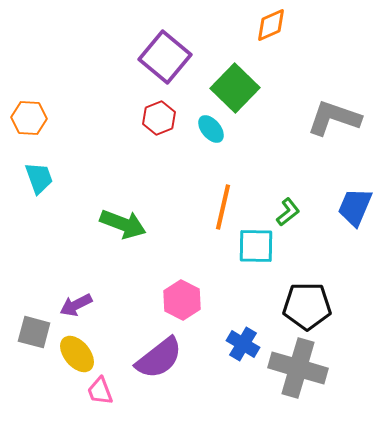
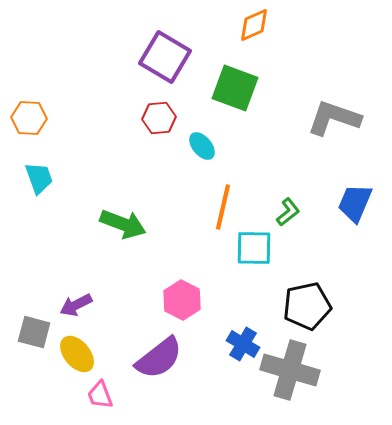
orange diamond: moved 17 px left
purple square: rotated 9 degrees counterclockwise
green square: rotated 24 degrees counterclockwise
red hexagon: rotated 16 degrees clockwise
cyan ellipse: moved 9 px left, 17 px down
blue trapezoid: moved 4 px up
cyan square: moved 2 px left, 2 px down
black pentagon: rotated 12 degrees counterclockwise
gray cross: moved 8 px left, 2 px down
pink trapezoid: moved 4 px down
